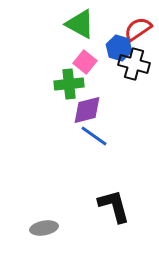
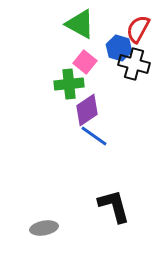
red semicircle: rotated 28 degrees counterclockwise
purple diamond: rotated 20 degrees counterclockwise
